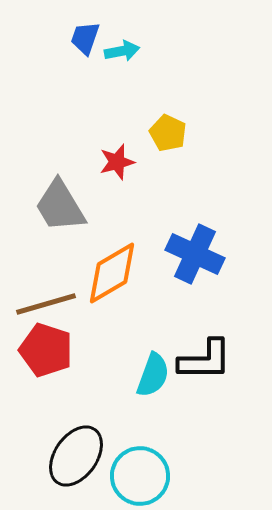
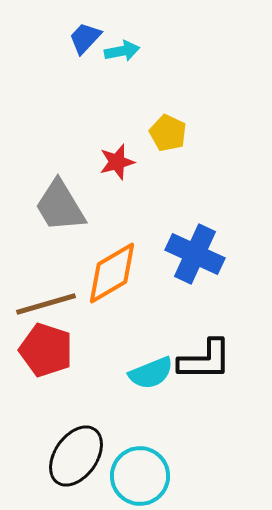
blue trapezoid: rotated 24 degrees clockwise
cyan semicircle: moved 2 px left, 2 px up; rotated 48 degrees clockwise
